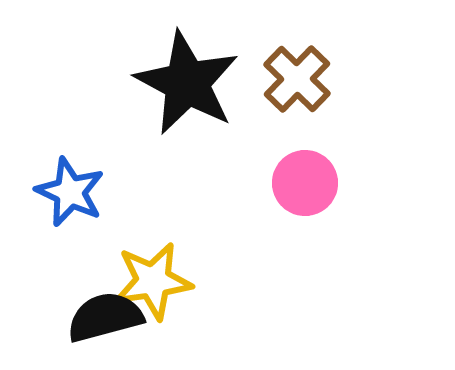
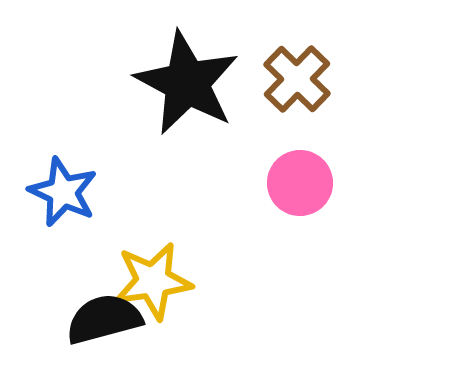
pink circle: moved 5 px left
blue star: moved 7 px left
black semicircle: moved 1 px left, 2 px down
